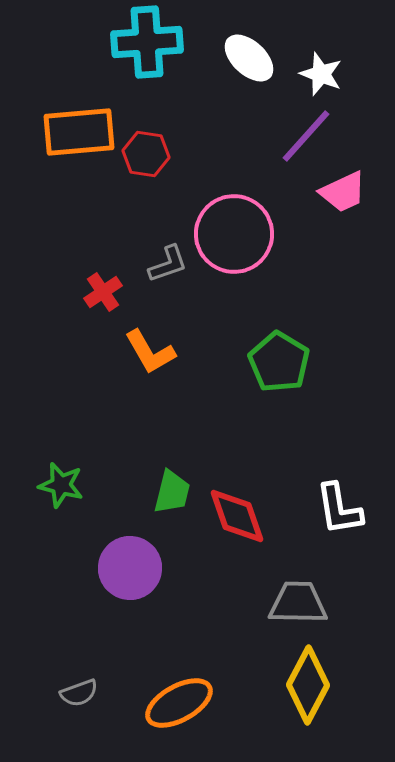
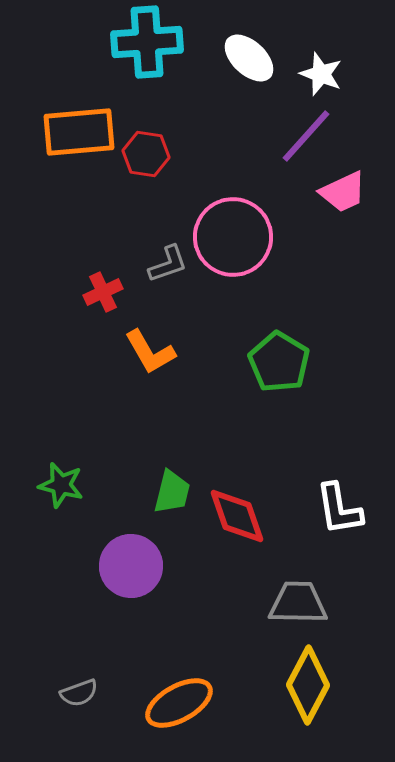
pink circle: moved 1 px left, 3 px down
red cross: rotated 9 degrees clockwise
purple circle: moved 1 px right, 2 px up
